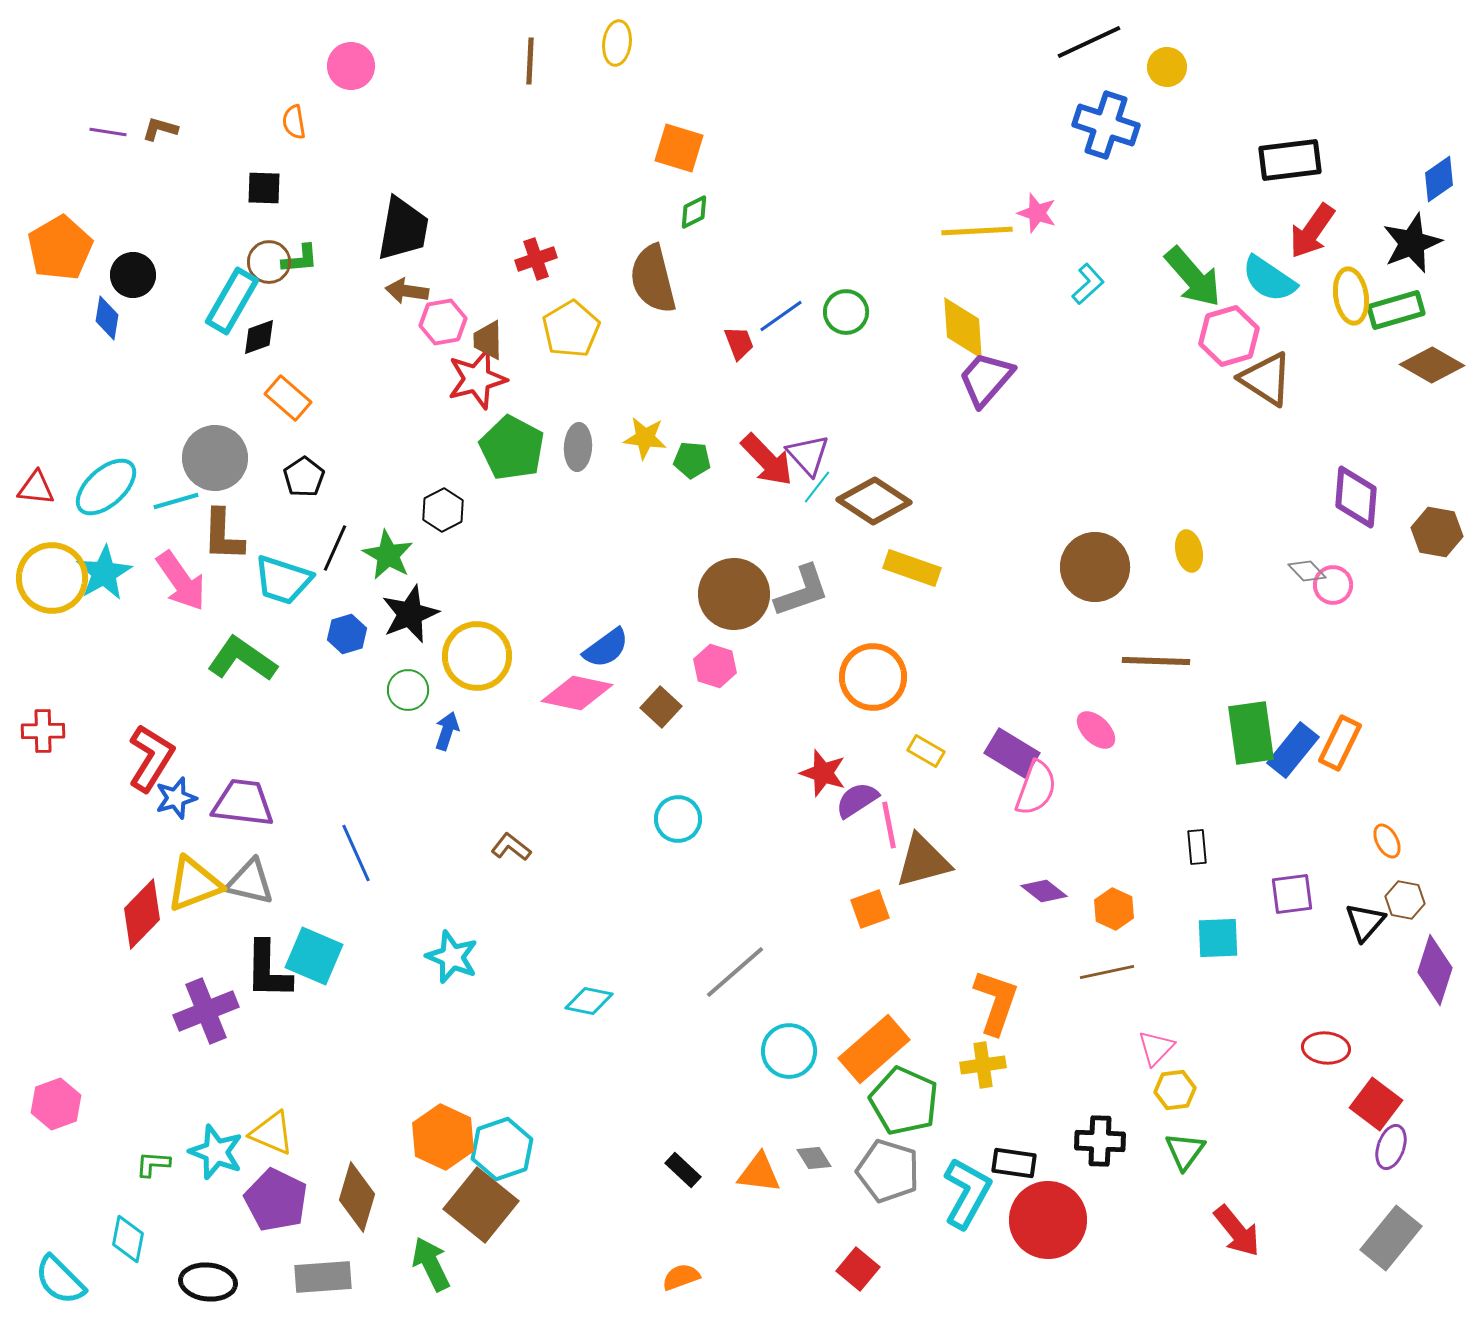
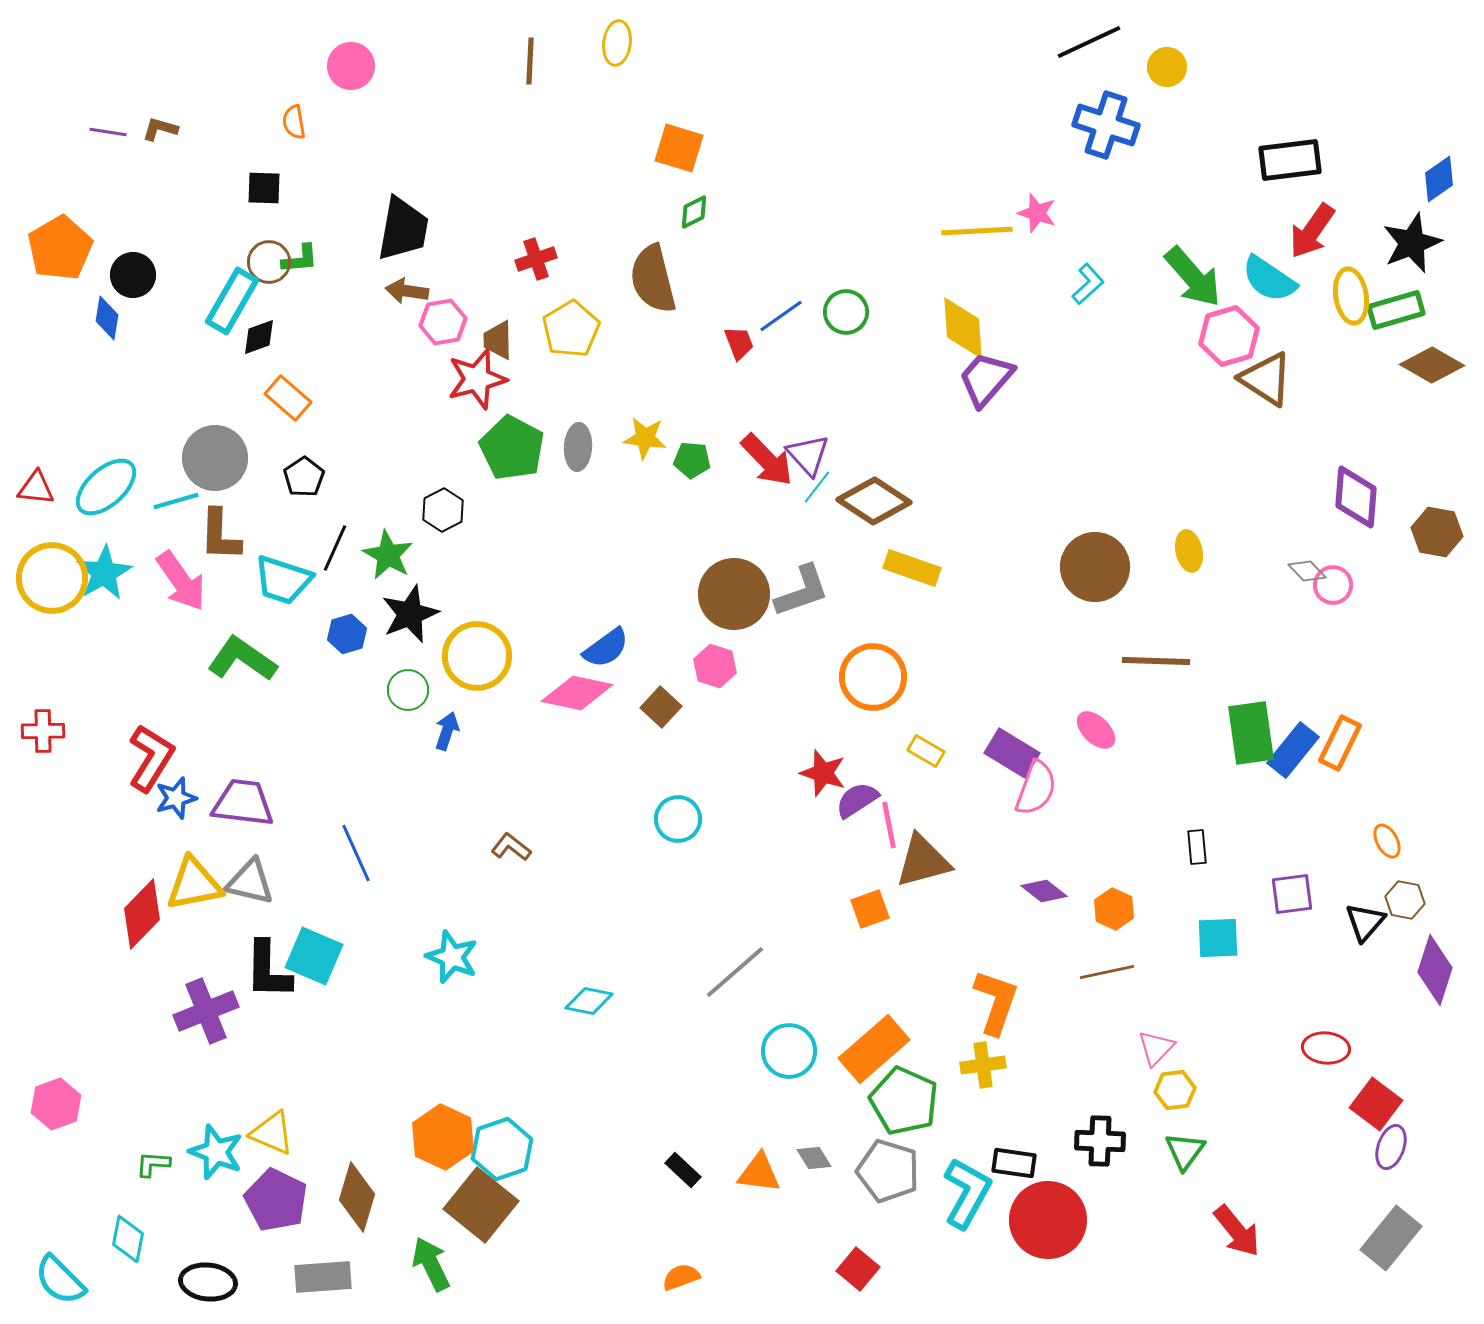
brown trapezoid at (488, 340): moved 10 px right
brown L-shape at (223, 535): moved 3 px left
yellow triangle at (194, 884): rotated 10 degrees clockwise
